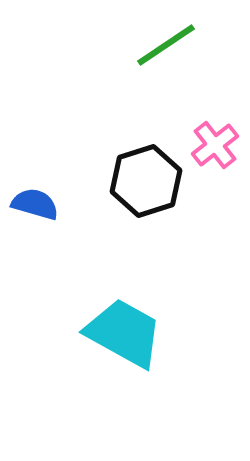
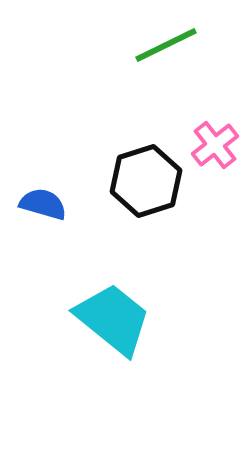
green line: rotated 8 degrees clockwise
blue semicircle: moved 8 px right
cyan trapezoid: moved 11 px left, 14 px up; rotated 10 degrees clockwise
